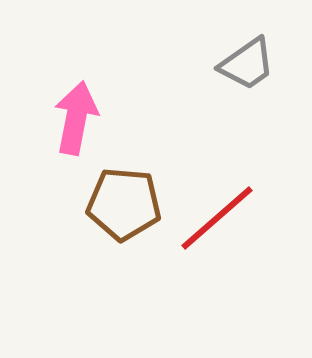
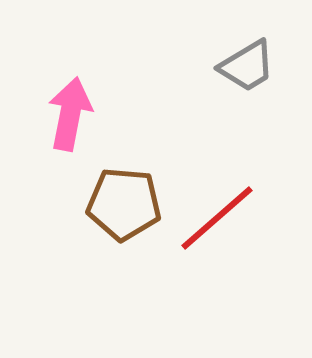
gray trapezoid: moved 2 px down; rotated 4 degrees clockwise
pink arrow: moved 6 px left, 4 px up
